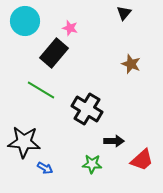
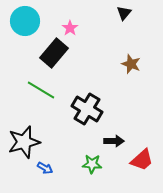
pink star: rotated 21 degrees clockwise
black star: rotated 20 degrees counterclockwise
